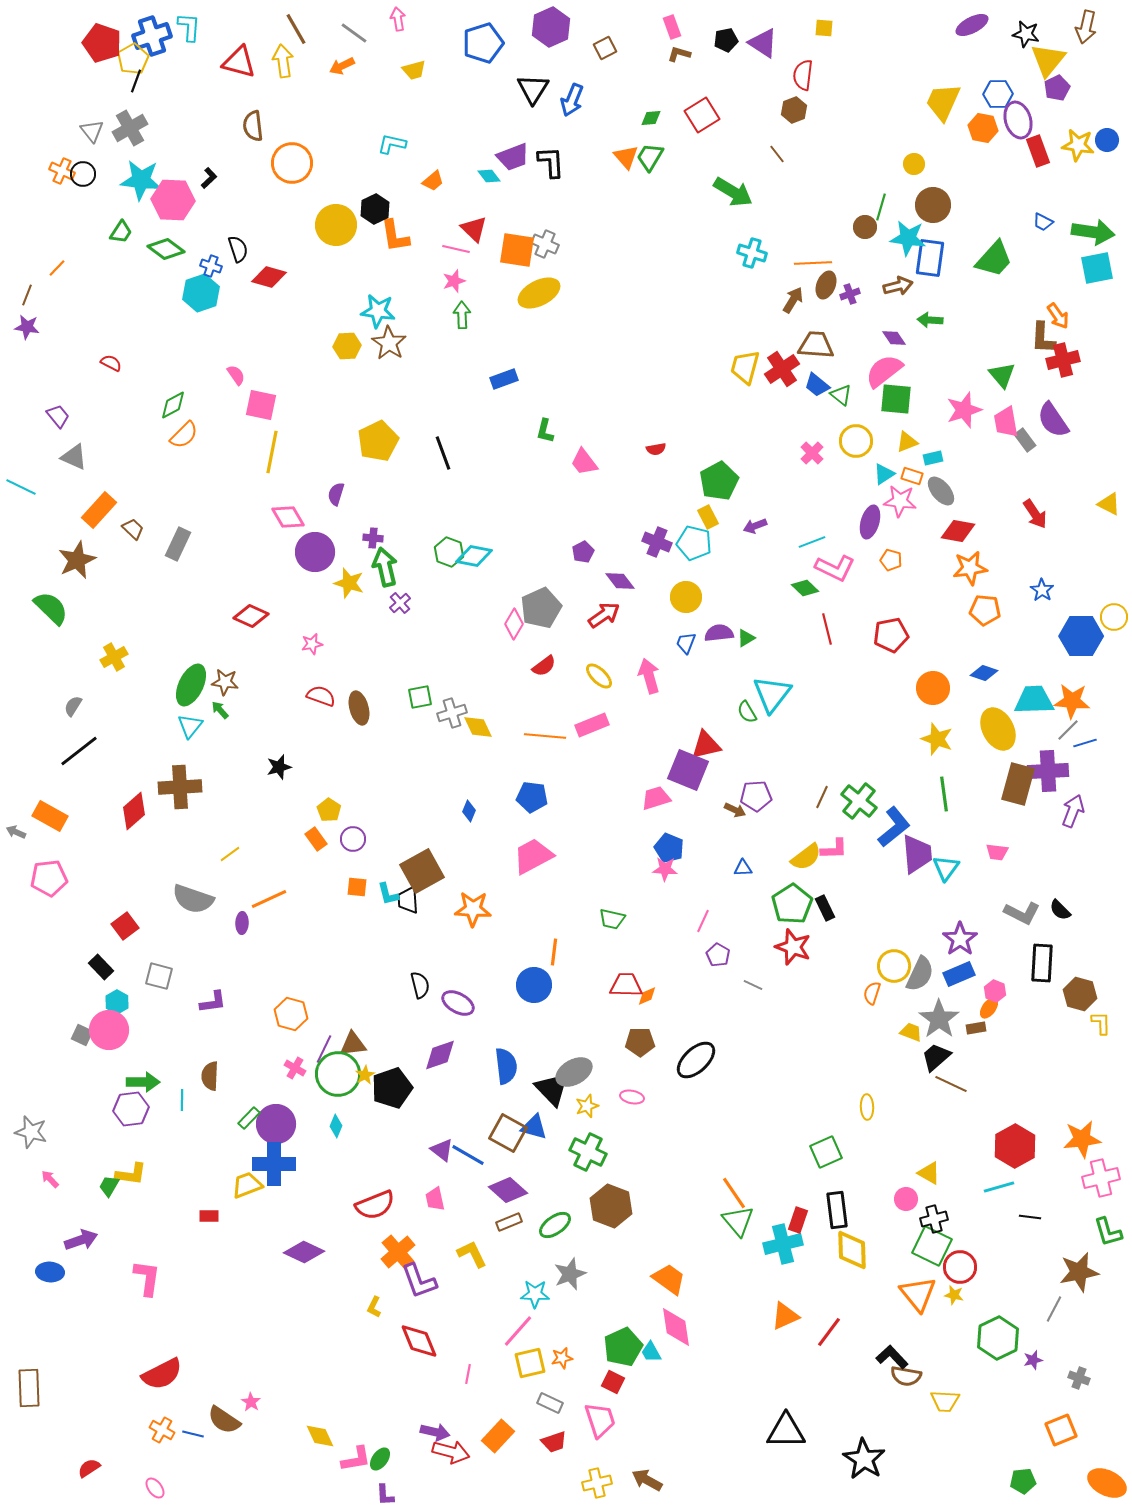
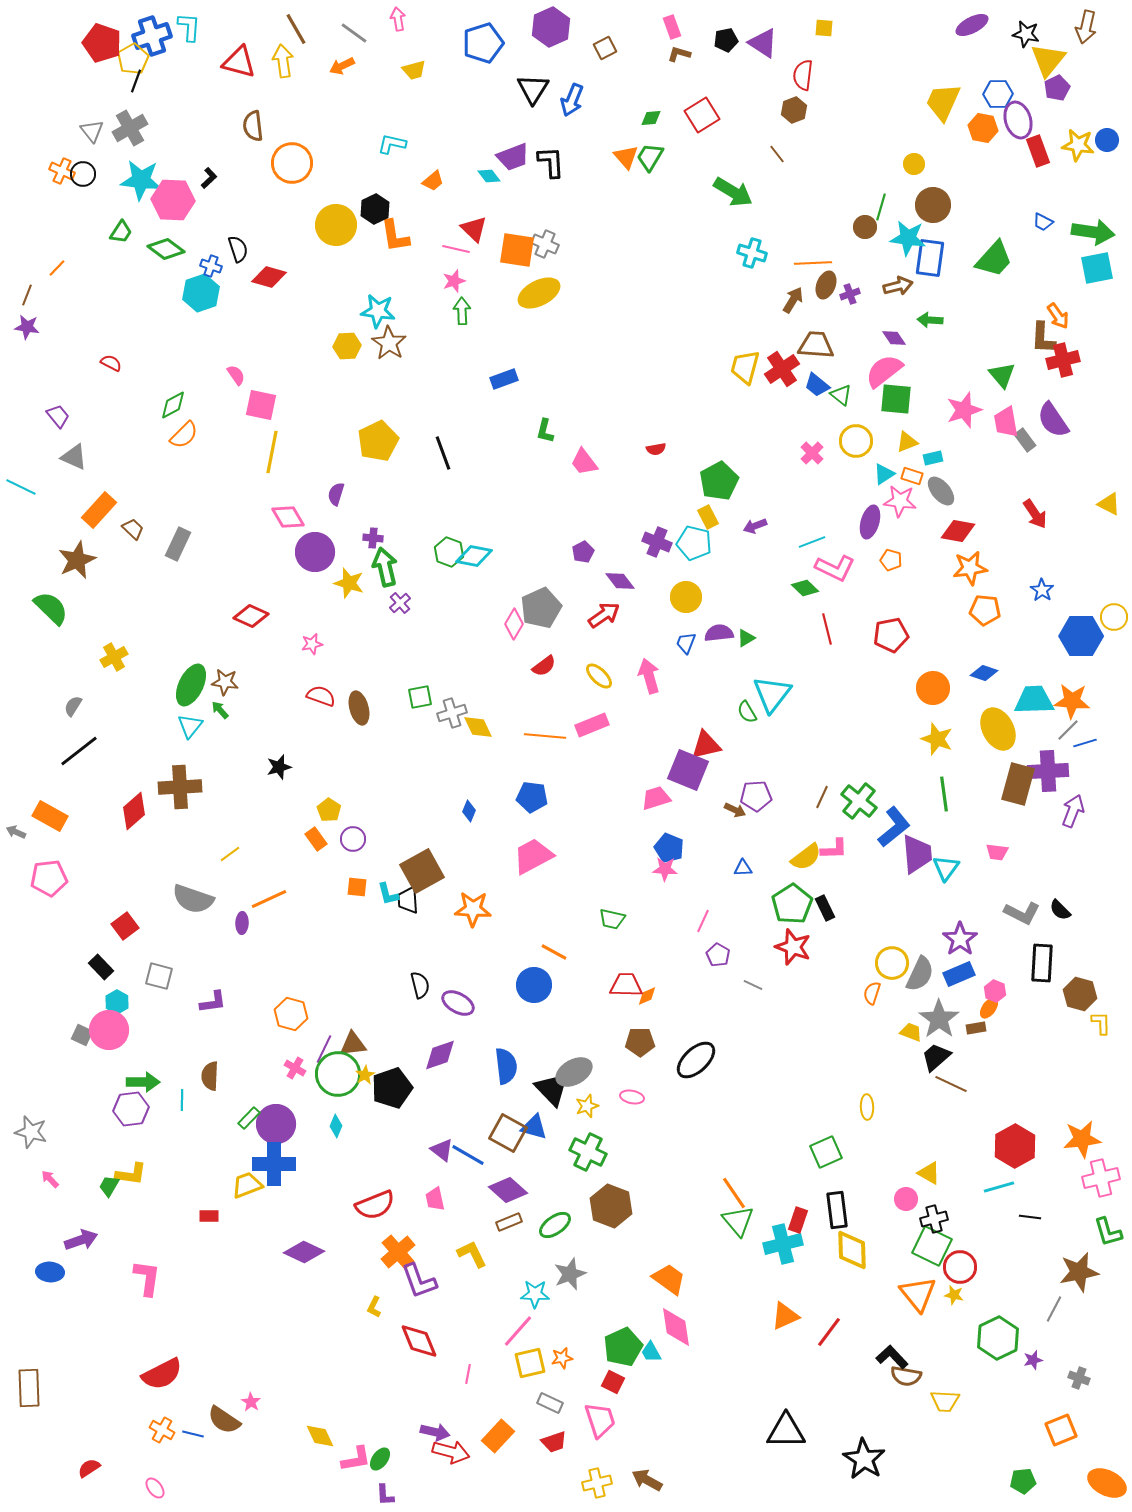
green arrow at (462, 315): moved 4 px up
orange line at (554, 952): rotated 68 degrees counterclockwise
yellow circle at (894, 966): moved 2 px left, 3 px up
